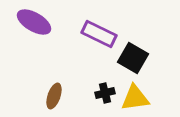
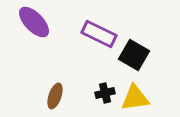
purple ellipse: rotated 16 degrees clockwise
black square: moved 1 px right, 3 px up
brown ellipse: moved 1 px right
